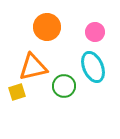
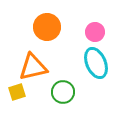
cyan ellipse: moved 3 px right, 4 px up
green circle: moved 1 px left, 6 px down
